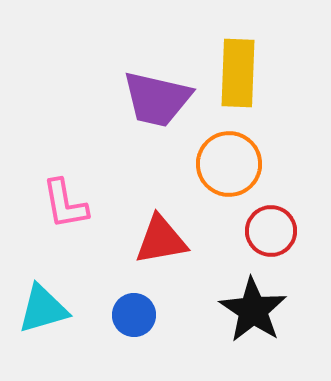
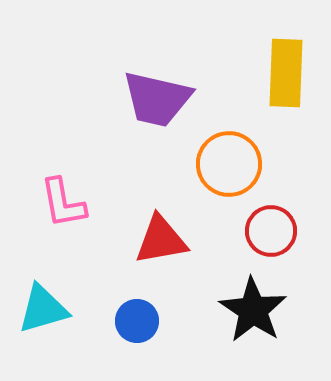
yellow rectangle: moved 48 px right
pink L-shape: moved 2 px left, 1 px up
blue circle: moved 3 px right, 6 px down
